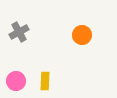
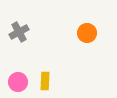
orange circle: moved 5 px right, 2 px up
pink circle: moved 2 px right, 1 px down
